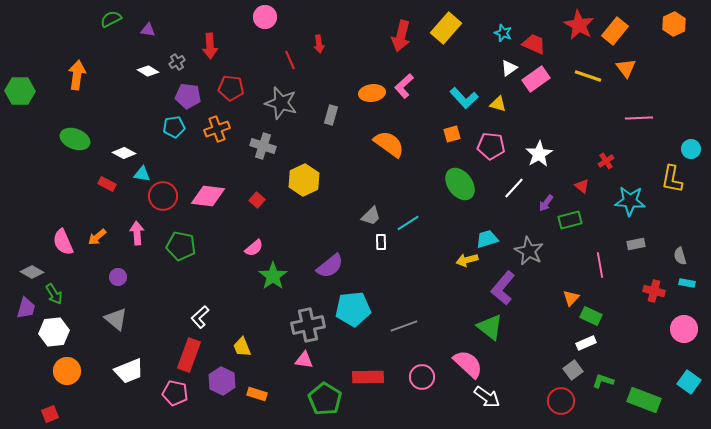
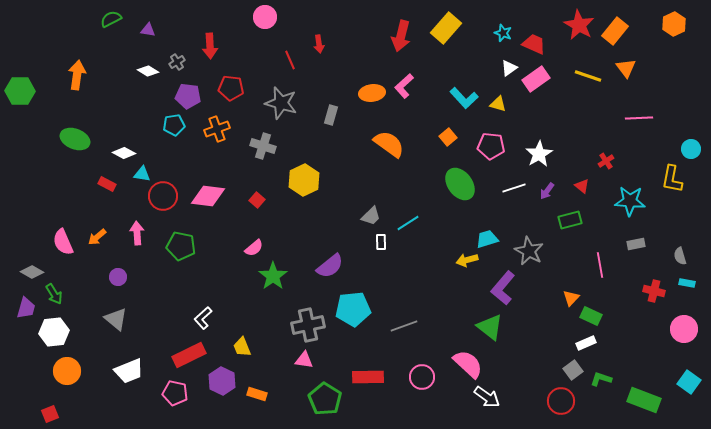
cyan pentagon at (174, 127): moved 2 px up
orange square at (452, 134): moved 4 px left, 3 px down; rotated 24 degrees counterclockwise
white line at (514, 188): rotated 30 degrees clockwise
purple arrow at (546, 203): moved 1 px right, 12 px up
white L-shape at (200, 317): moved 3 px right, 1 px down
red rectangle at (189, 355): rotated 44 degrees clockwise
green L-shape at (603, 381): moved 2 px left, 2 px up
